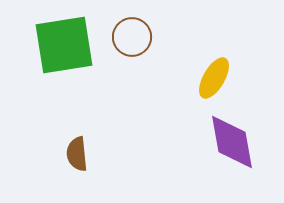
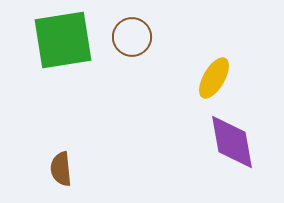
green square: moved 1 px left, 5 px up
brown semicircle: moved 16 px left, 15 px down
